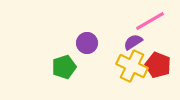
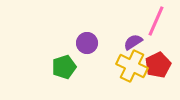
pink line: moved 6 px right; rotated 36 degrees counterclockwise
red pentagon: rotated 25 degrees clockwise
